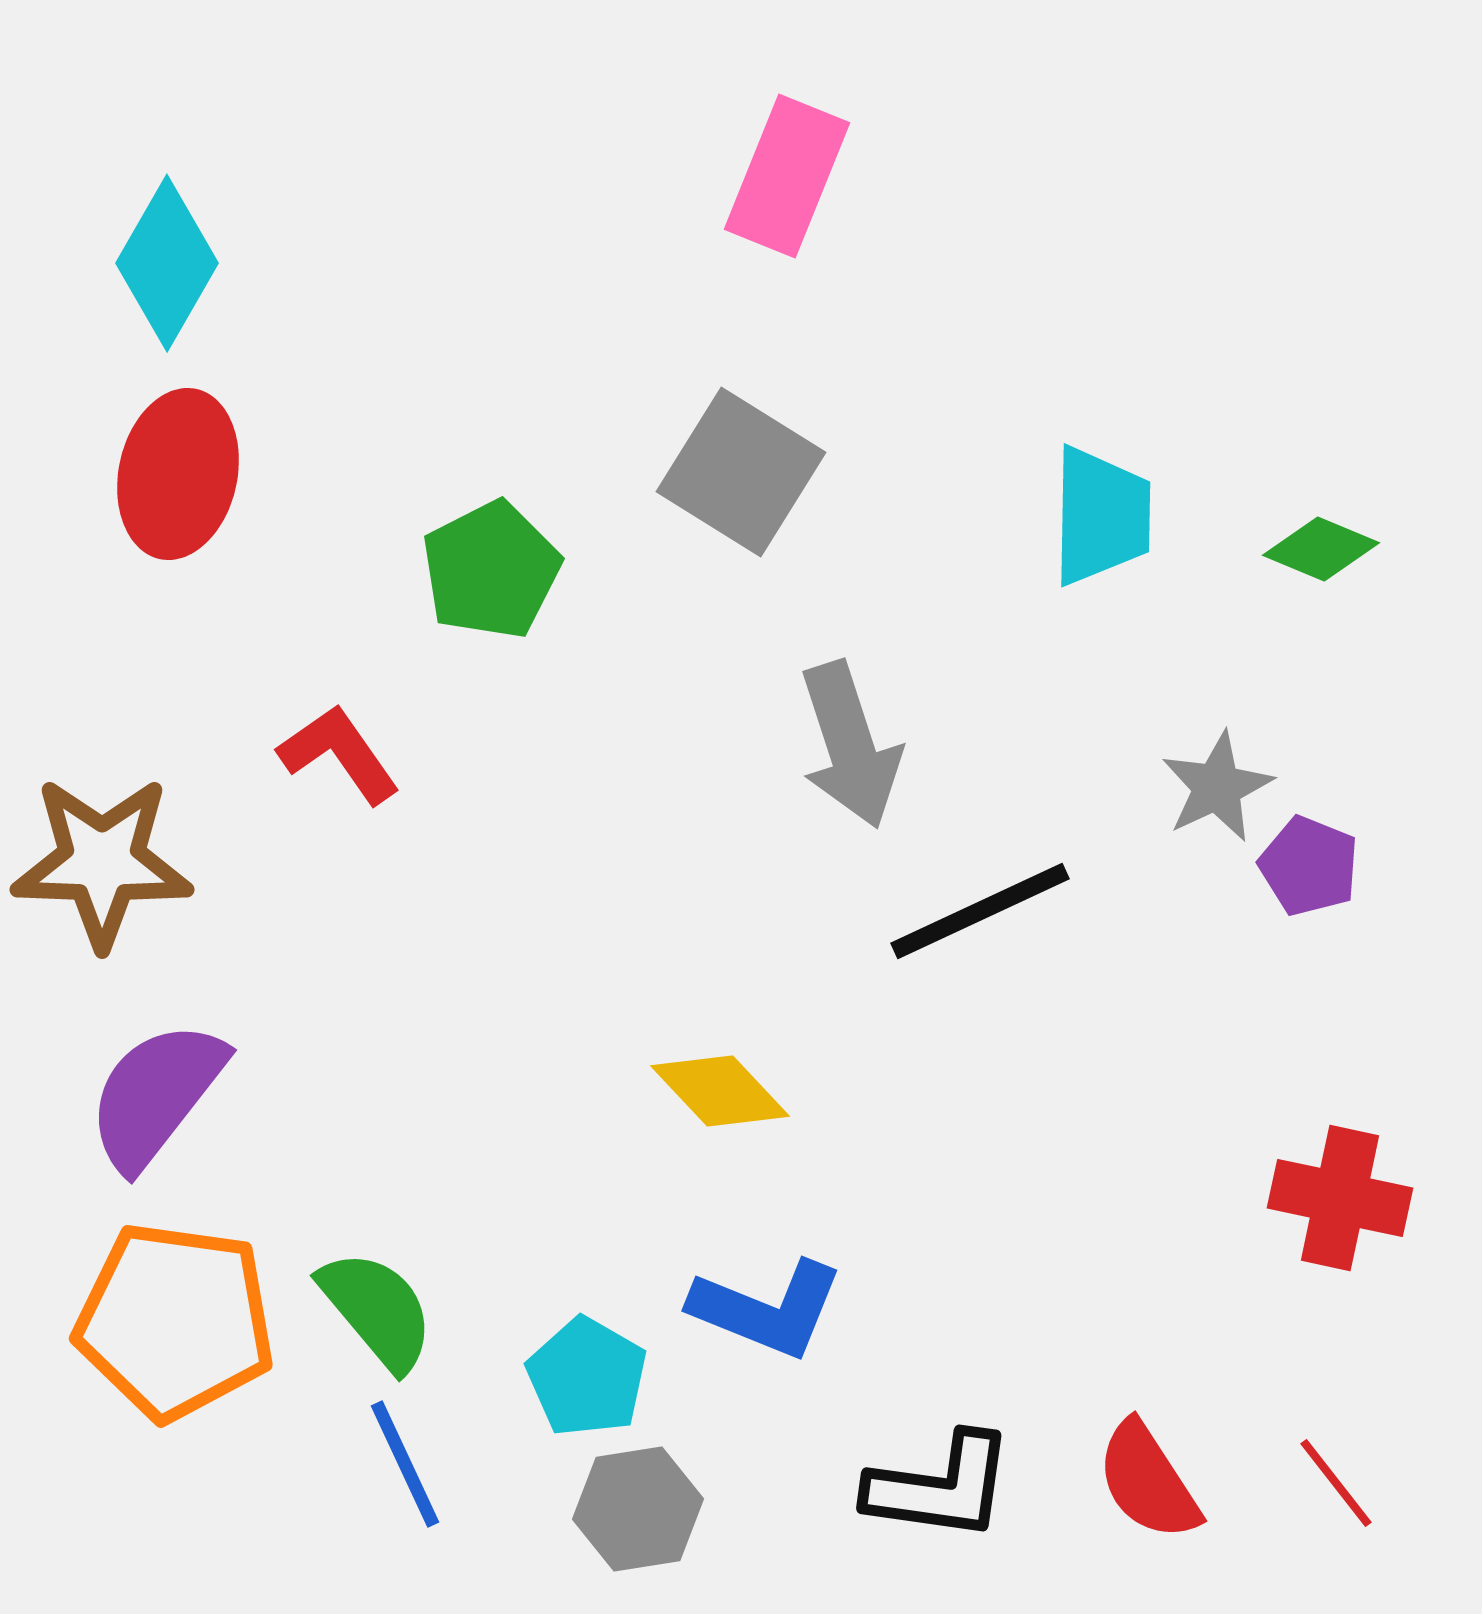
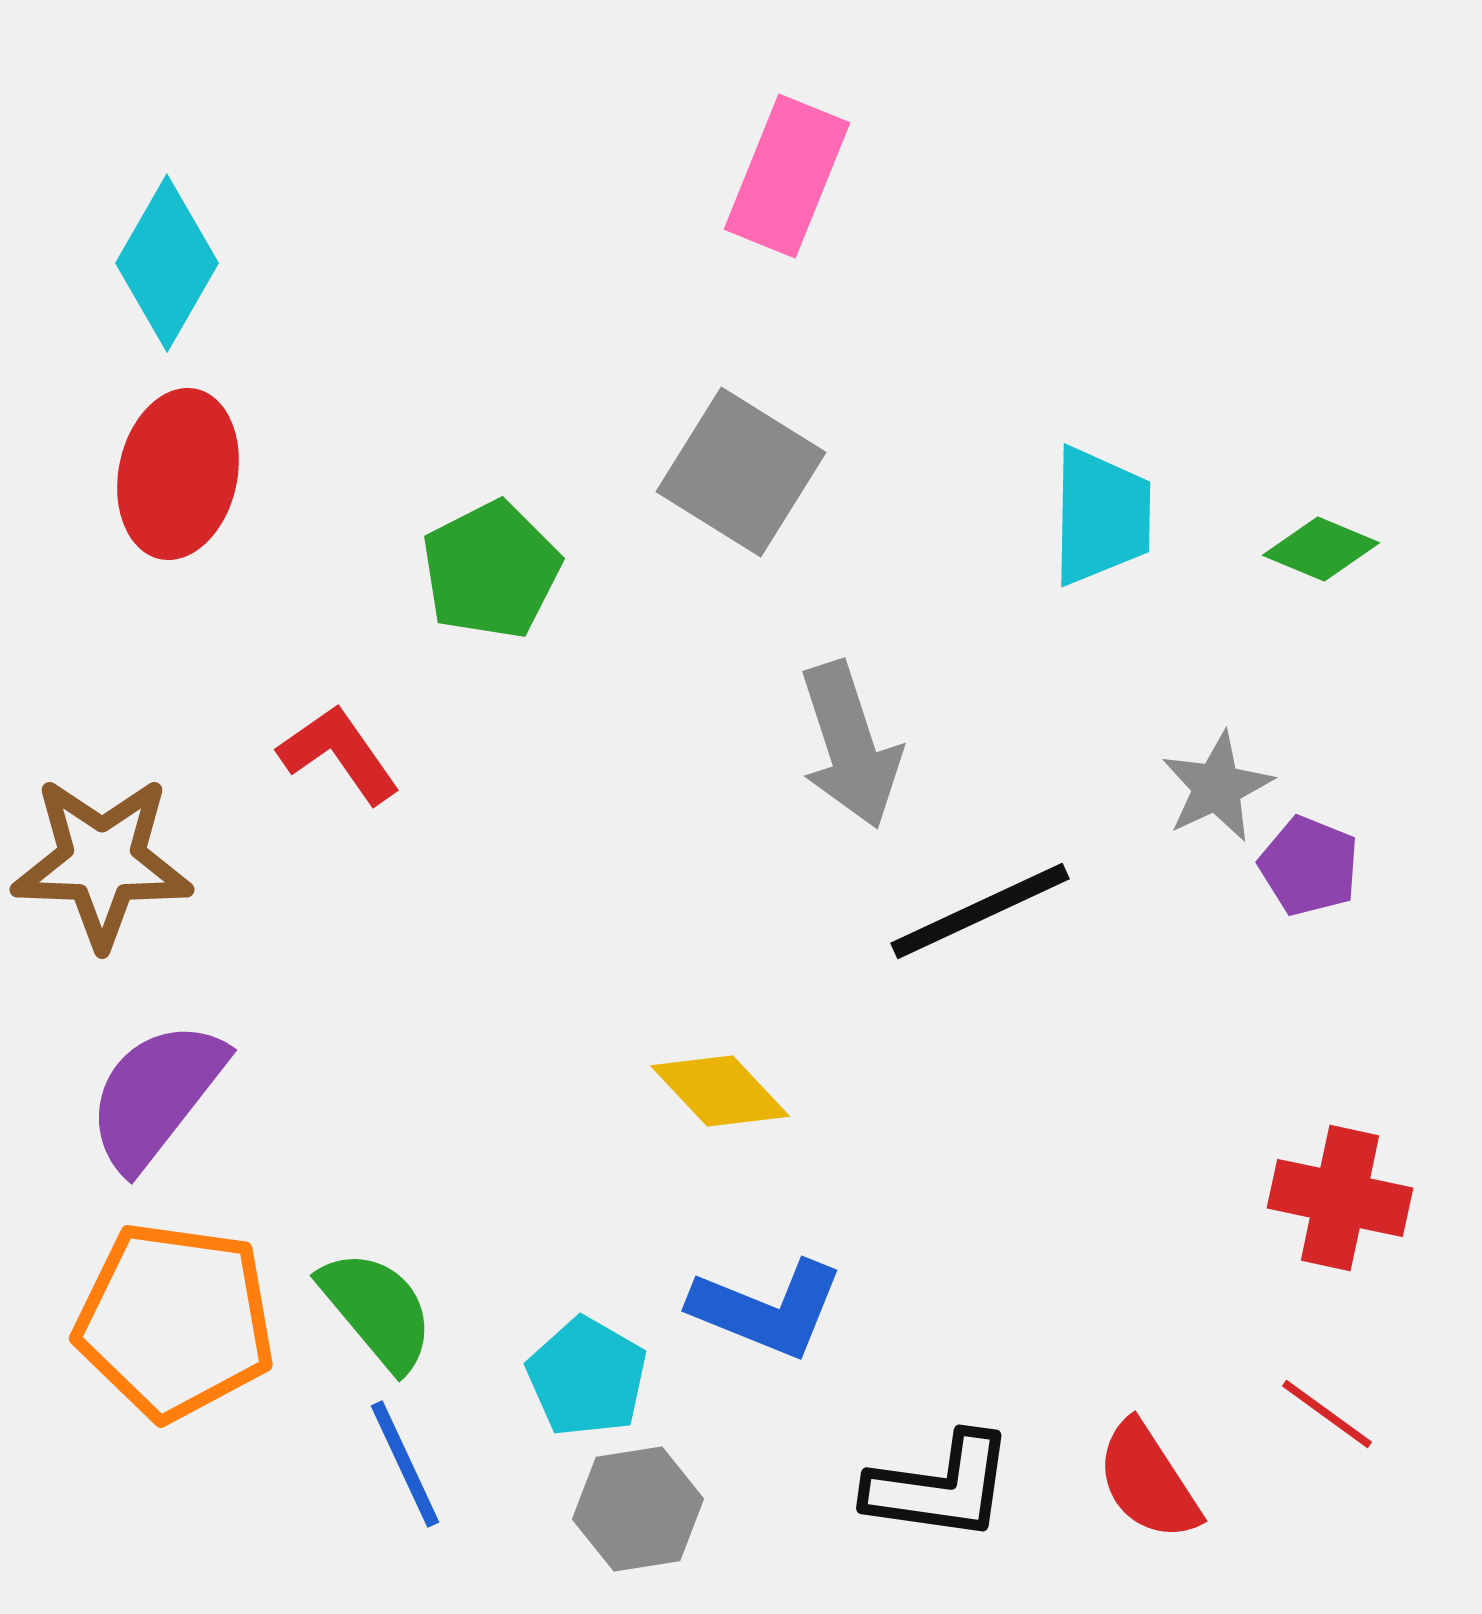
red line: moved 9 px left, 69 px up; rotated 16 degrees counterclockwise
